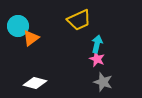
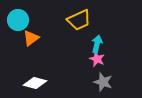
cyan circle: moved 6 px up
